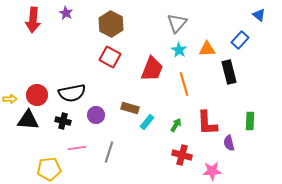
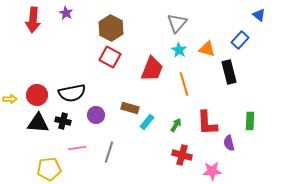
brown hexagon: moved 4 px down
orange triangle: rotated 18 degrees clockwise
black triangle: moved 10 px right, 3 px down
